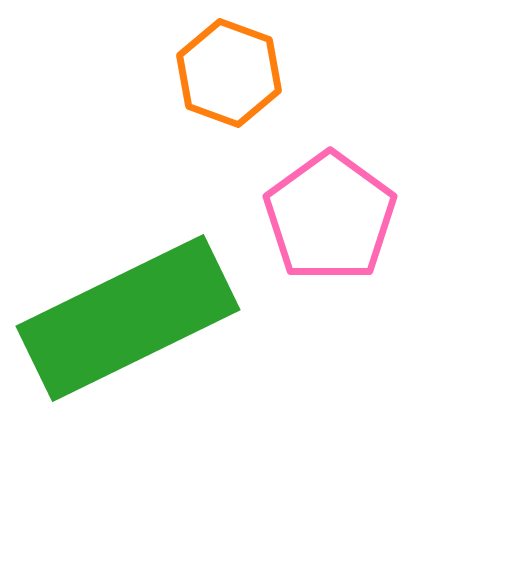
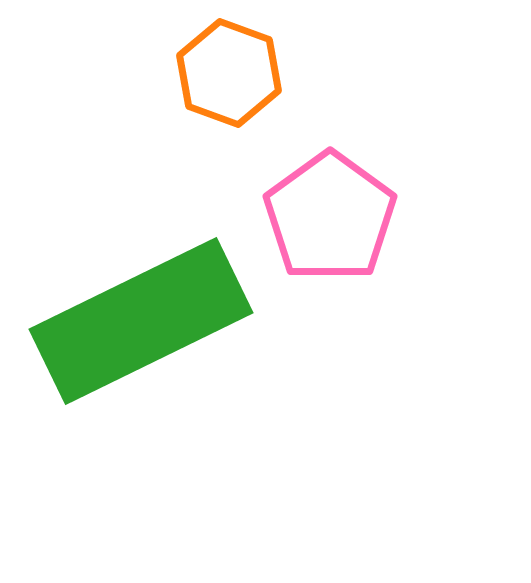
green rectangle: moved 13 px right, 3 px down
